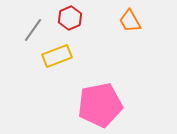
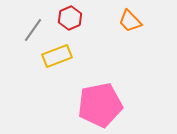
orange trapezoid: rotated 15 degrees counterclockwise
